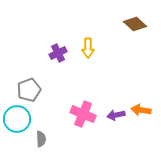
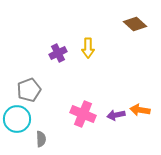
orange arrow: moved 1 px left
